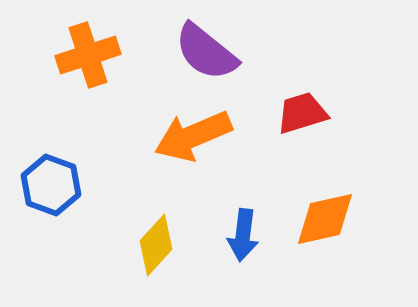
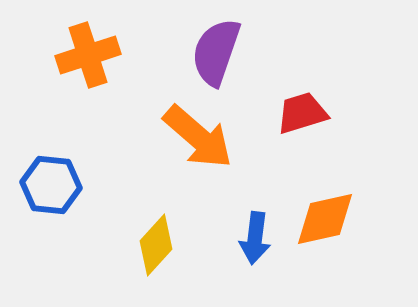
purple semicircle: moved 10 px right; rotated 70 degrees clockwise
orange arrow: moved 5 px right, 1 px down; rotated 116 degrees counterclockwise
blue hexagon: rotated 14 degrees counterclockwise
blue arrow: moved 12 px right, 3 px down
